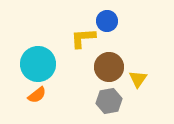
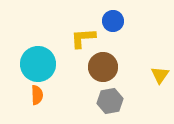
blue circle: moved 6 px right
brown circle: moved 6 px left
yellow triangle: moved 22 px right, 4 px up
orange semicircle: rotated 54 degrees counterclockwise
gray hexagon: moved 1 px right
